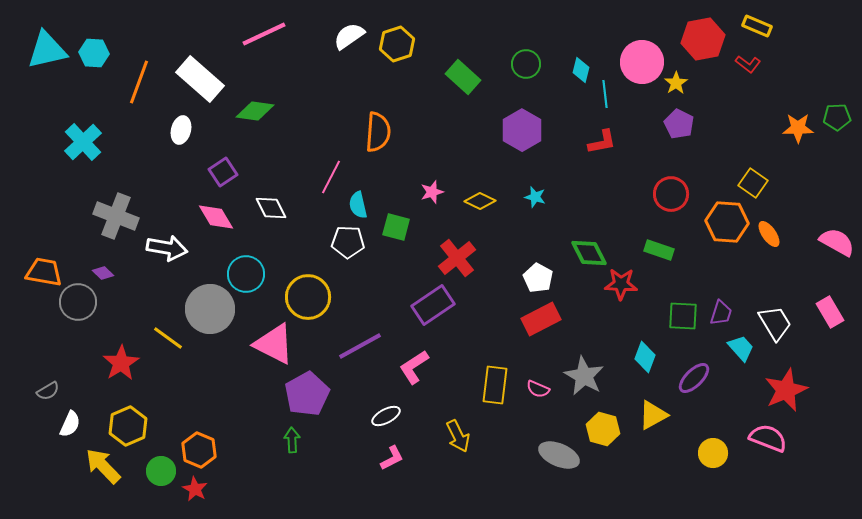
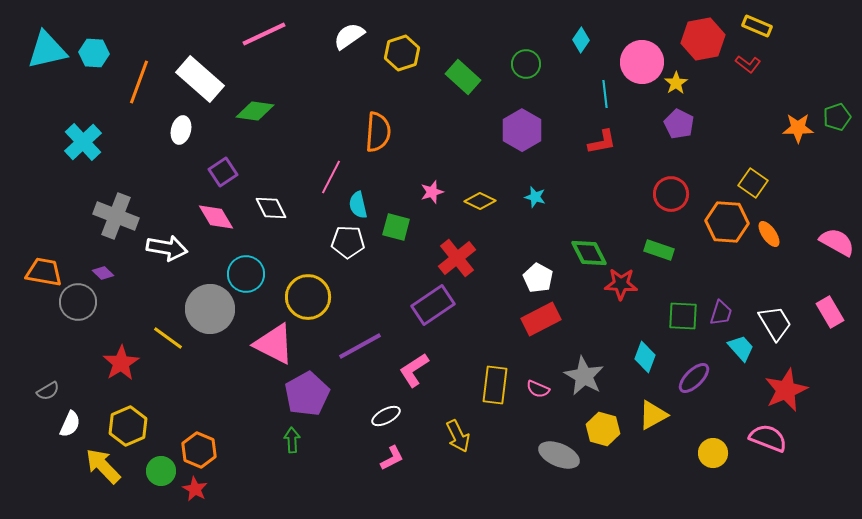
yellow hexagon at (397, 44): moved 5 px right, 9 px down
cyan diamond at (581, 70): moved 30 px up; rotated 20 degrees clockwise
green pentagon at (837, 117): rotated 16 degrees counterclockwise
pink L-shape at (414, 367): moved 3 px down
